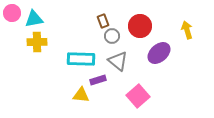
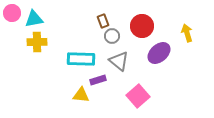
red circle: moved 2 px right
yellow arrow: moved 3 px down
gray triangle: moved 1 px right
